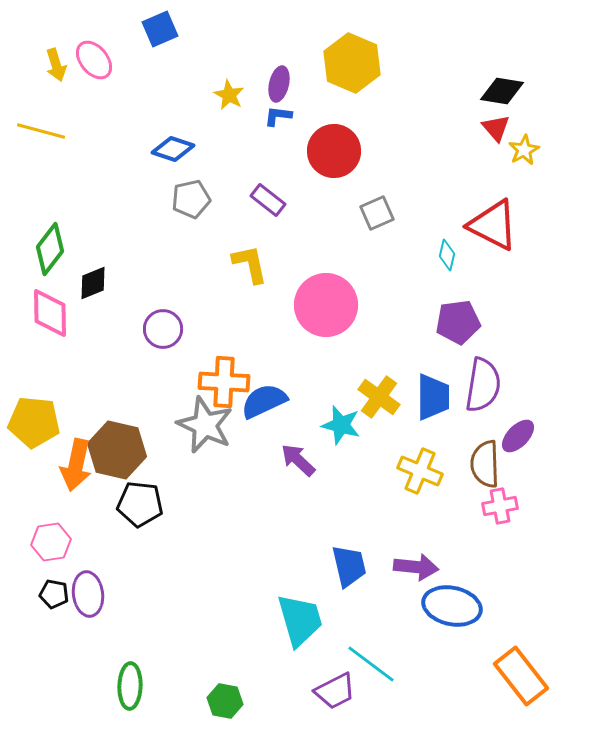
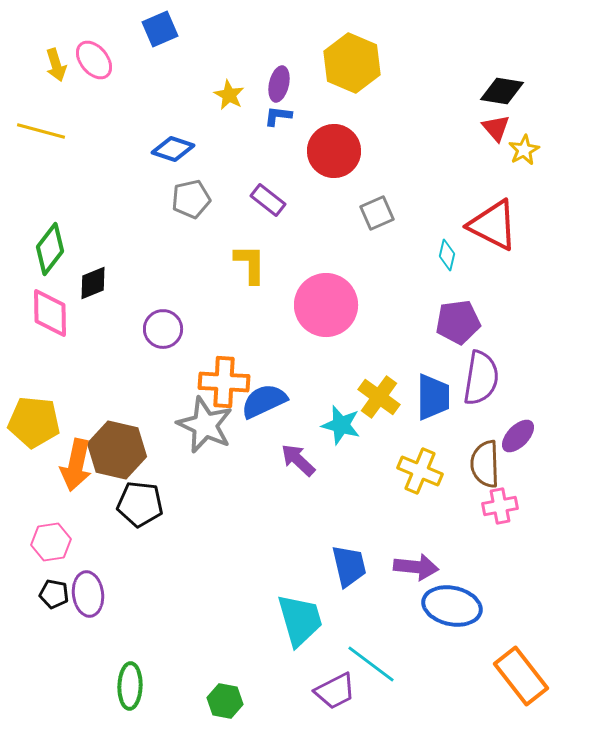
yellow L-shape at (250, 264): rotated 12 degrees clockwise
purple semicircle at (483, 385): moved 2 px left, 7 px up
